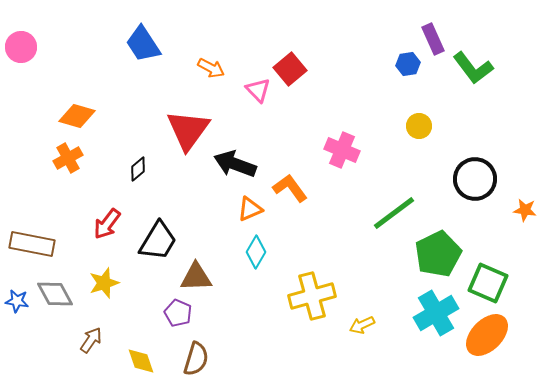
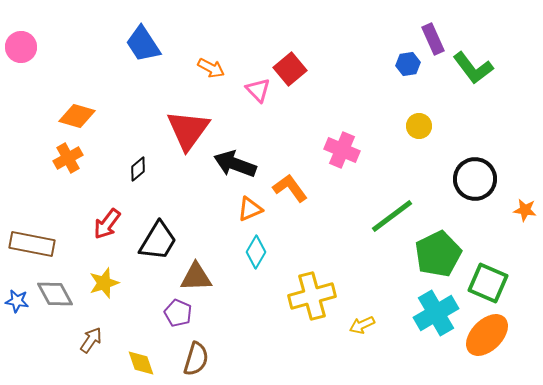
green line: moved 2 px left, 3 px down
yellow diamond: moved 2 px down
